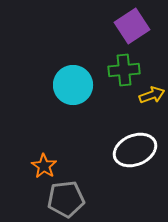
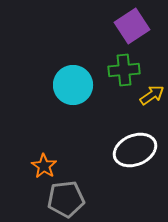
yellow arrow: rotated 15 degrees counterclockwise
